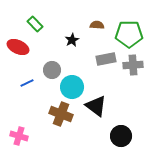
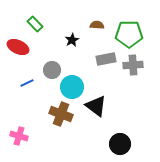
black circle: moved 1 px left, 8 px down
